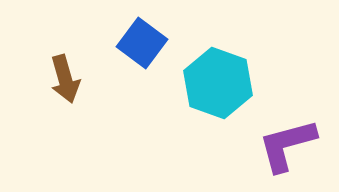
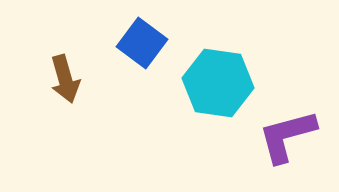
cyan hexagon: rotated 12 degrees counterclockwise
purple L-shape: moved 9 px up
